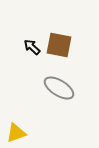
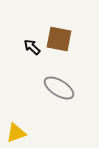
brown square: moved 6 px up
